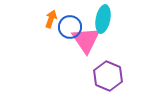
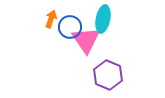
purple hexagon: moved 1 px up
